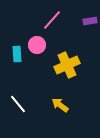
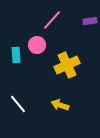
cyan rectangle: moved 1 px left, 1 px down
yellow arrow: rotated 18 degrees counterclockwise
